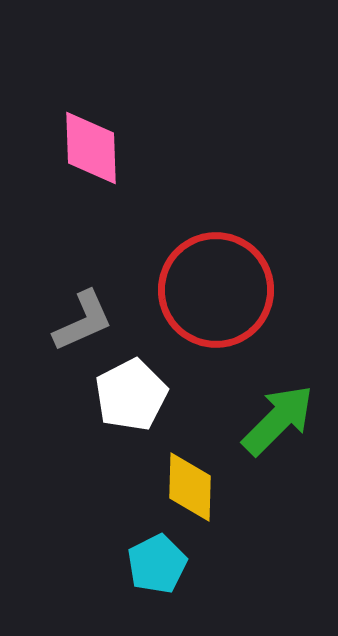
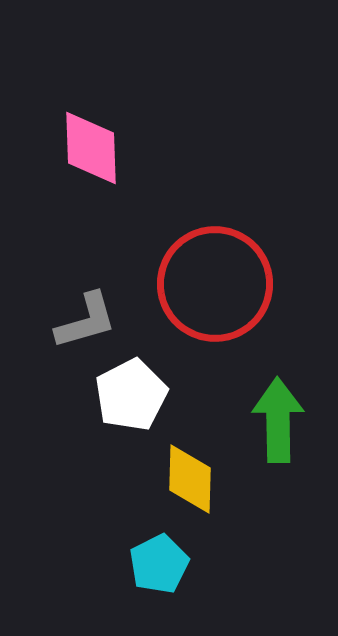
red circle: moved 1 px left, 6 px up
gray L-shape: moved 3 px right; rotated 8 degrees clockwise
green arrow: rotated 46 degrees counterclockwise
yellow diamond: moved 8 px up
cyan pentagon: moved 2 px right
